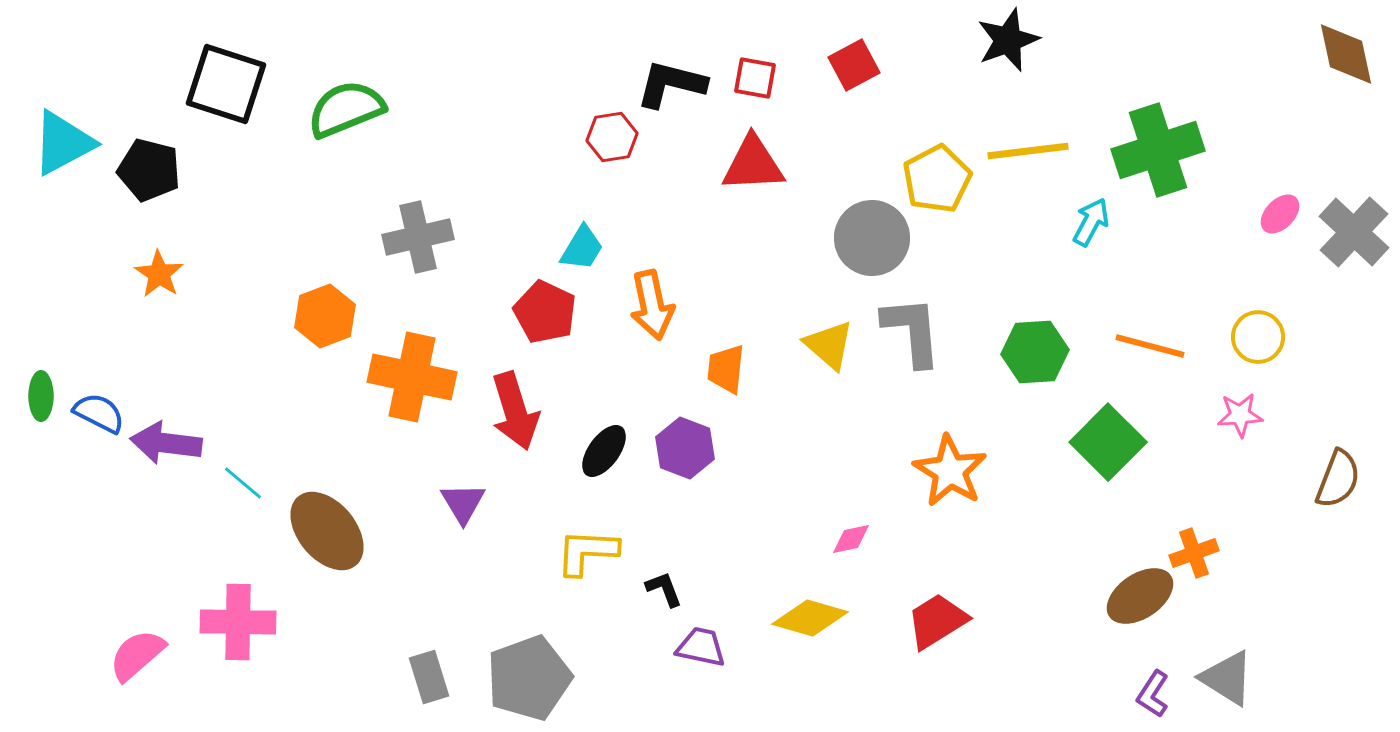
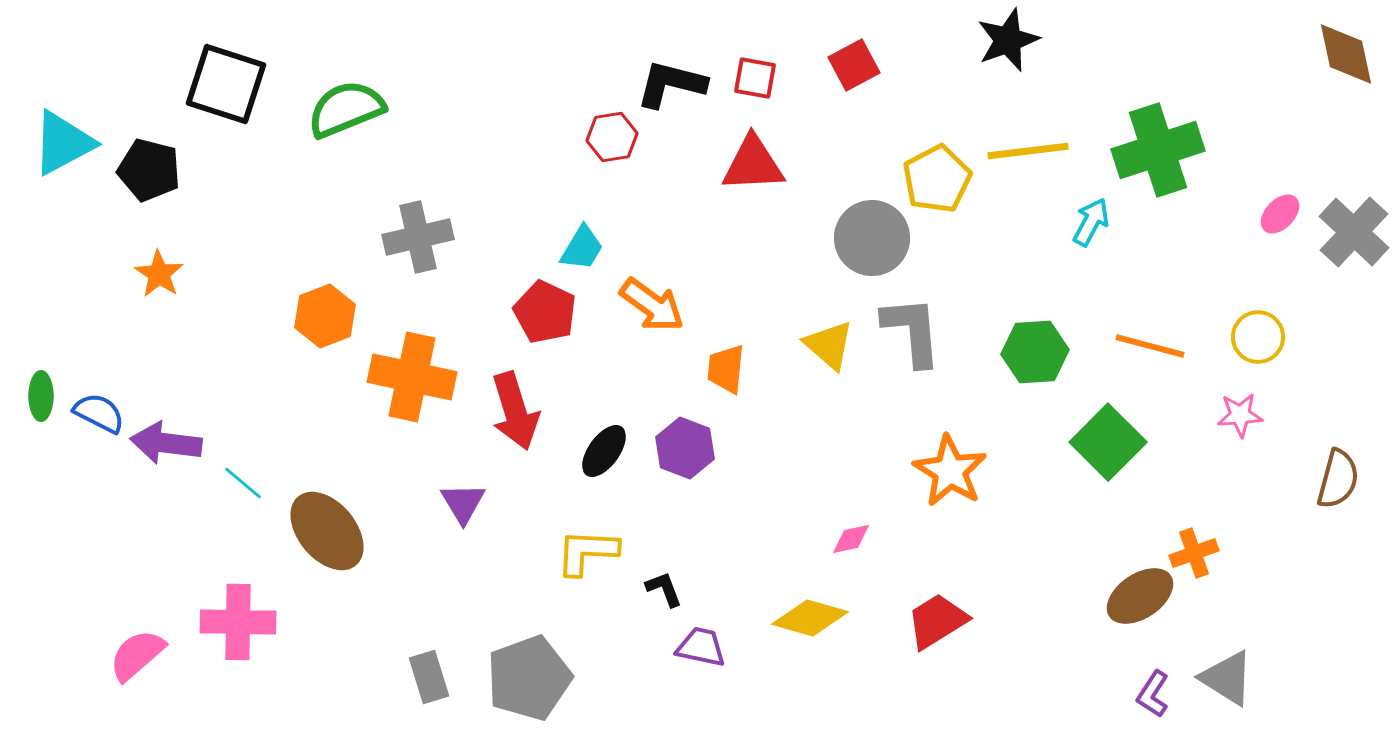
orange arrow at (652, 305): rotated 42 degrees counterclockwise
brown semicircle at (1338, 479): rotated 6 degrees counterclockwise
